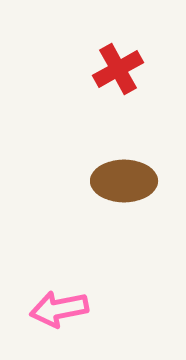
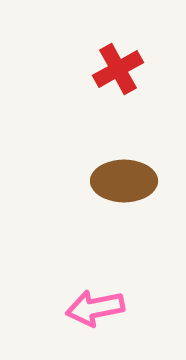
pink arrow: moved 36 px right, 1 px up
